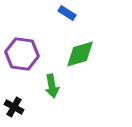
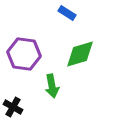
purple hexagon: moved 2 px right
black cross: moved 1 px left
